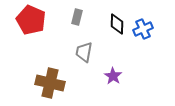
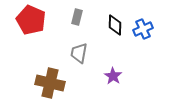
black diamond: moved 2 px left, 1 px down
gray trapezoid: moved 5 px left, 1 px down
